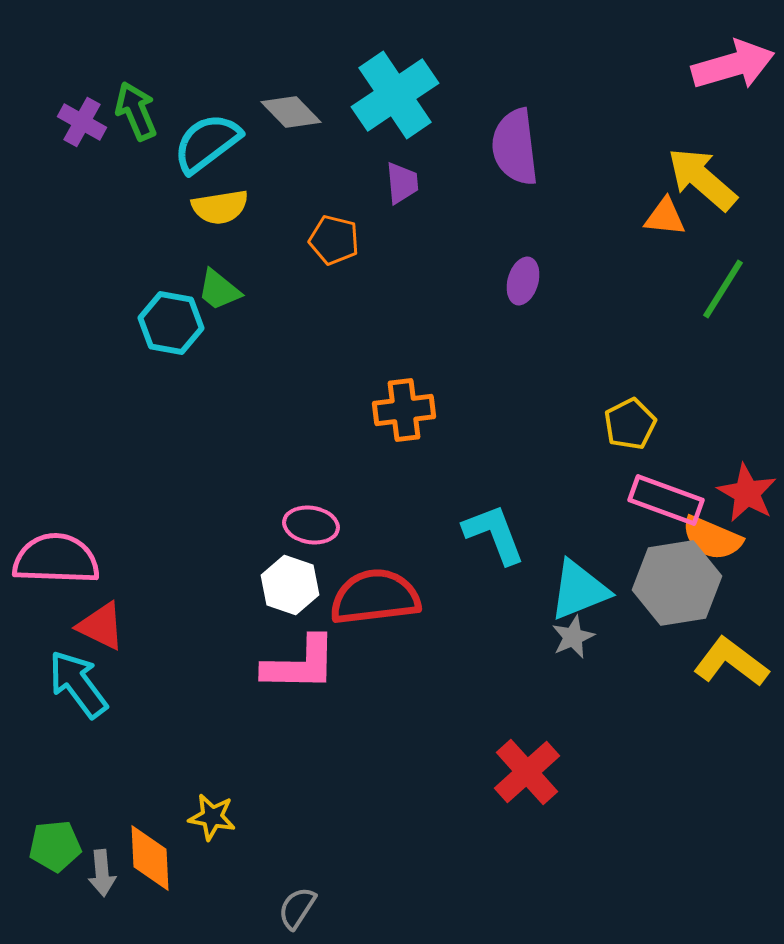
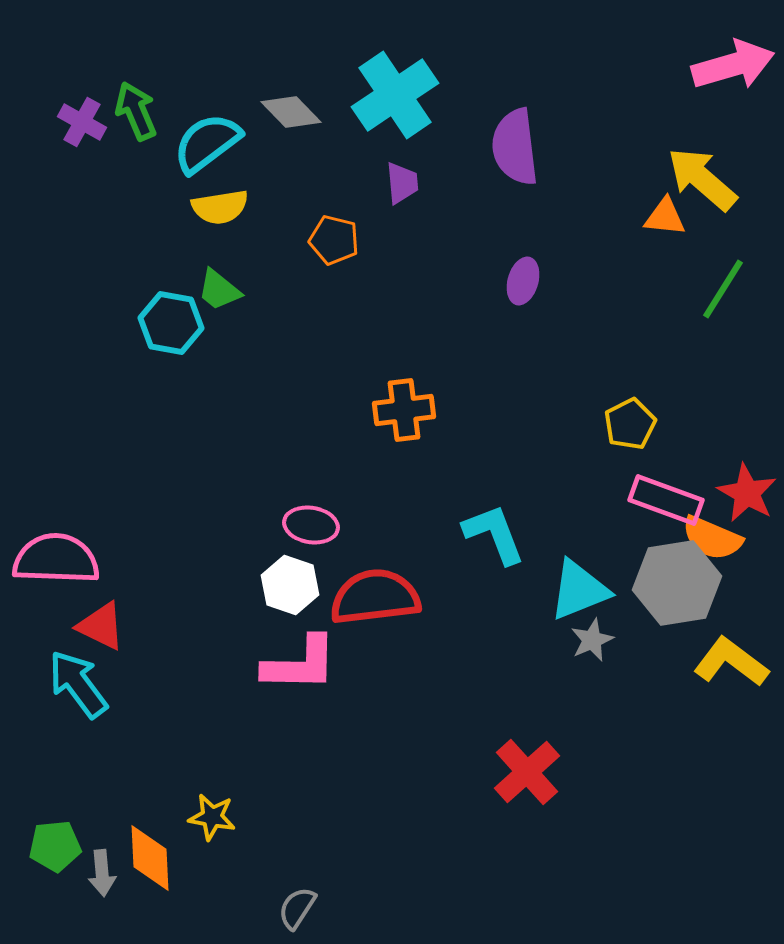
gray star: moved 19 px right, 3 px down
